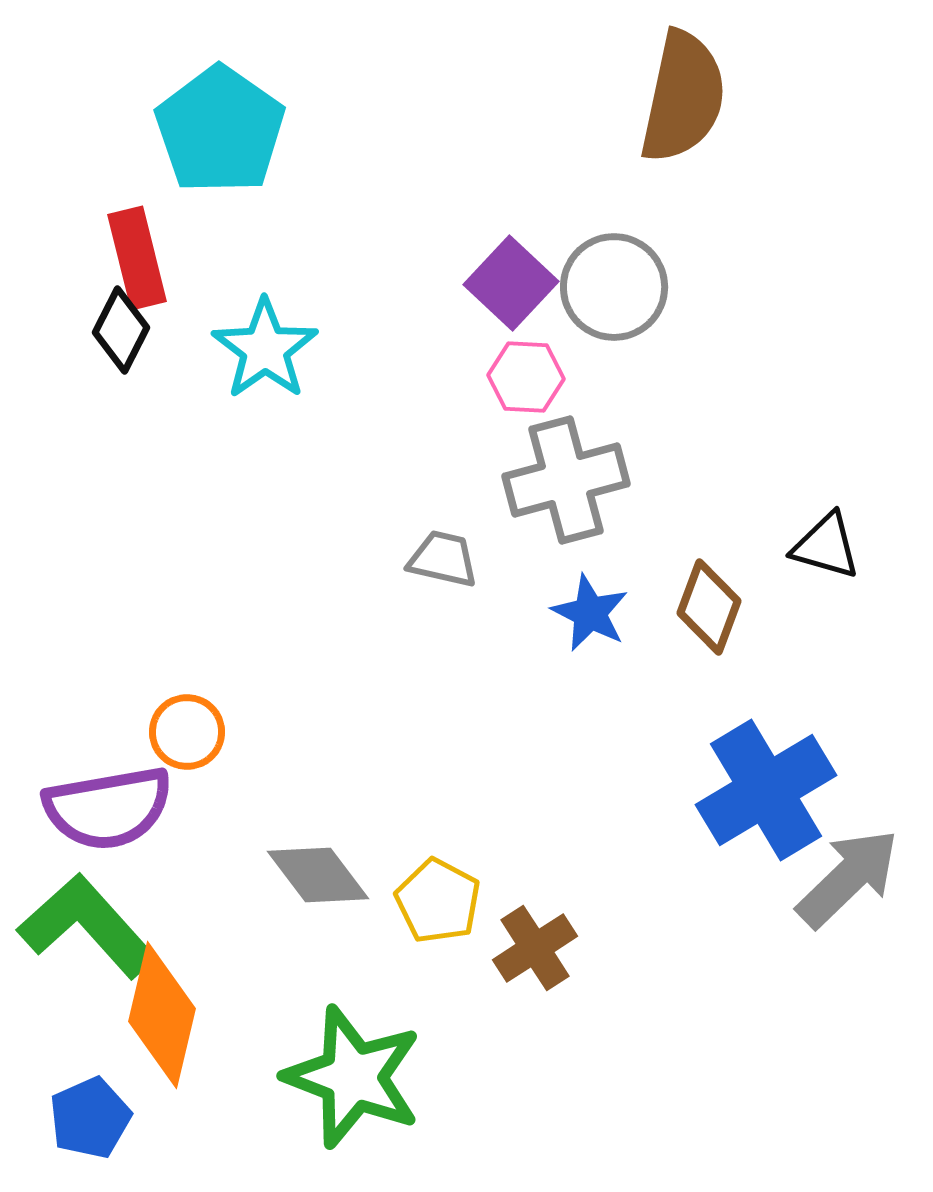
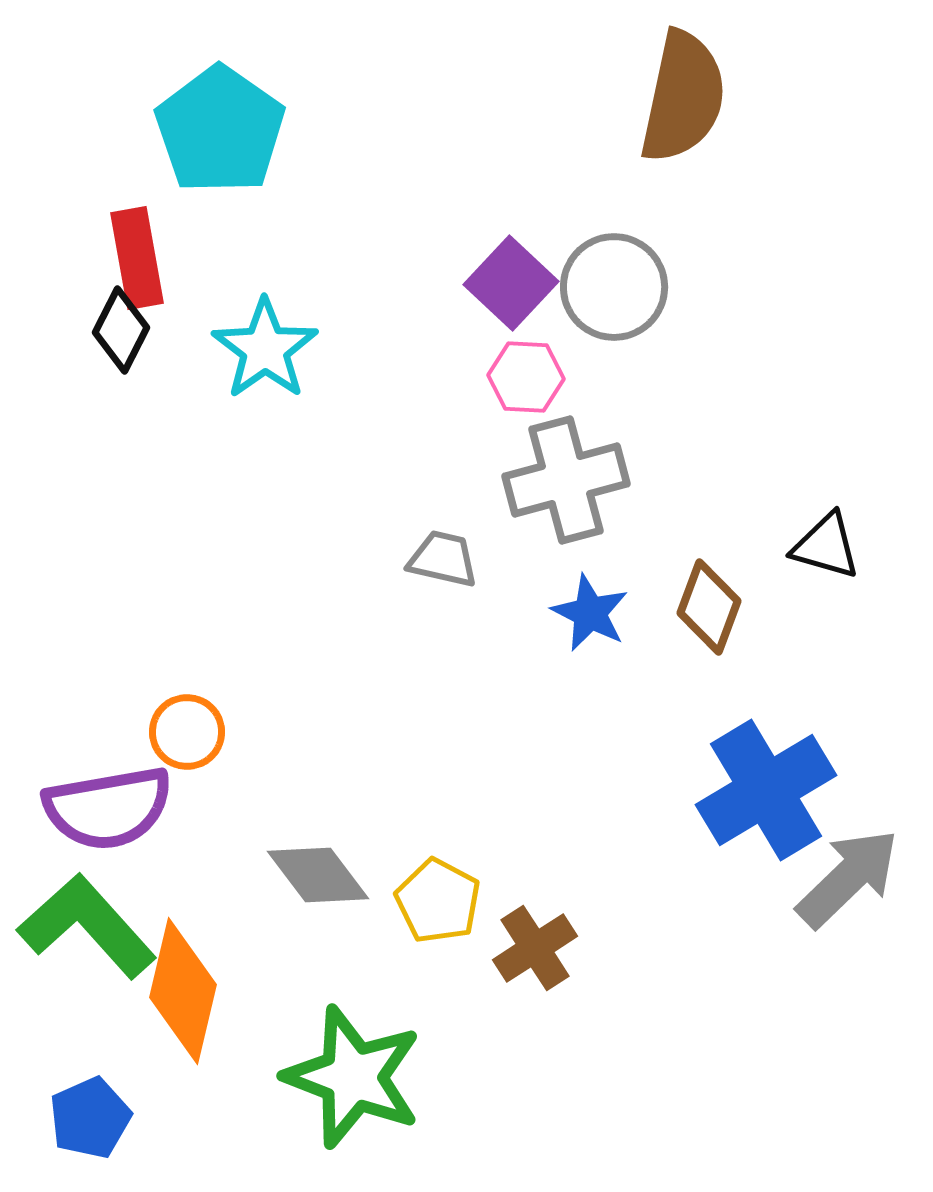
red rectangle: rotated 4 degrees clockwise
orange diamond: moved 21 px right, 24 px up
